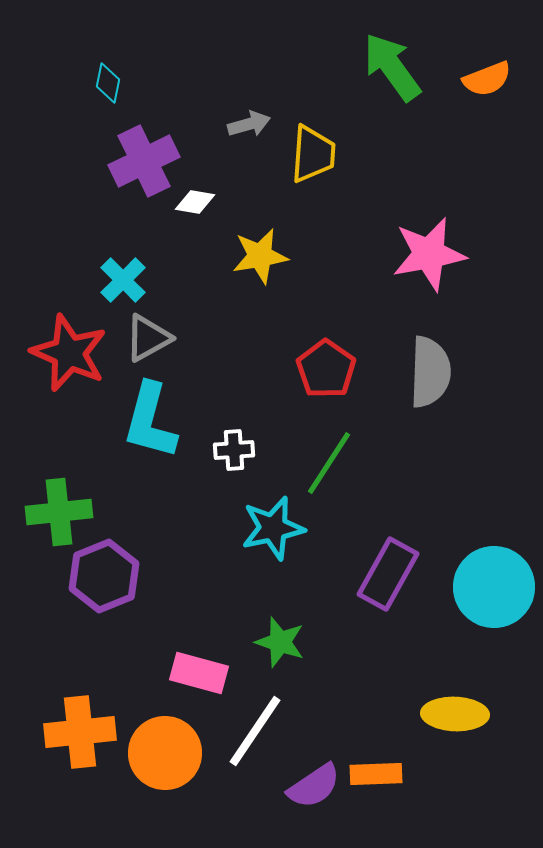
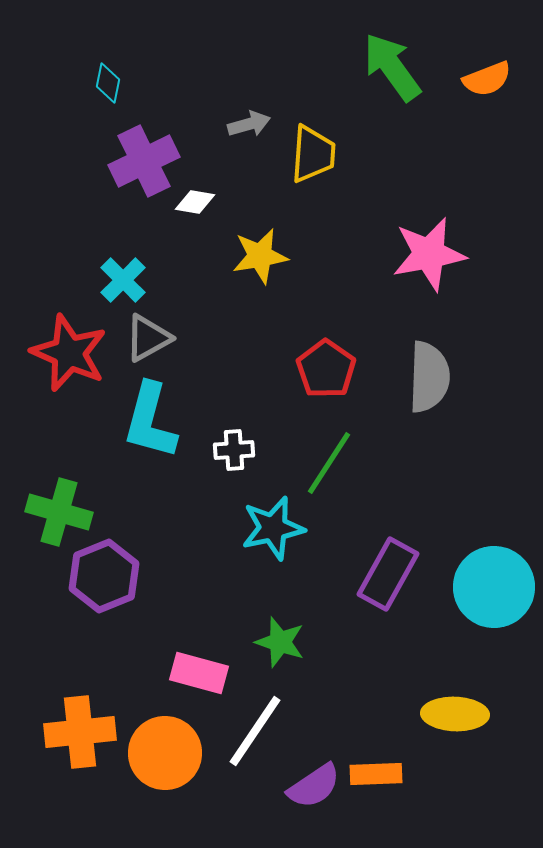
gray semicircle: moved 1 px left, 5 px down
green cross: rotated 22 degrees clockwise
